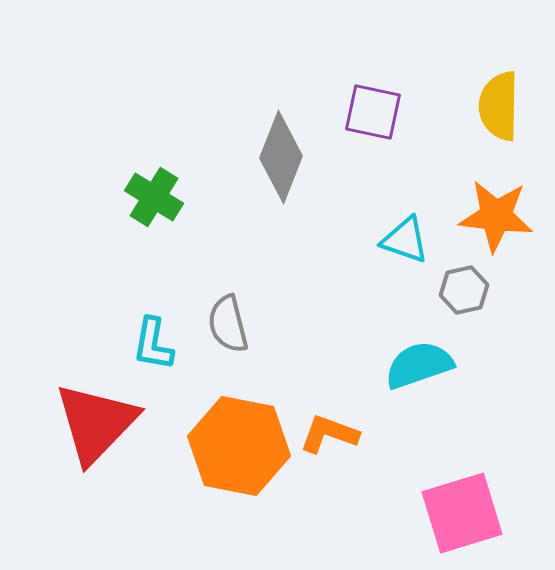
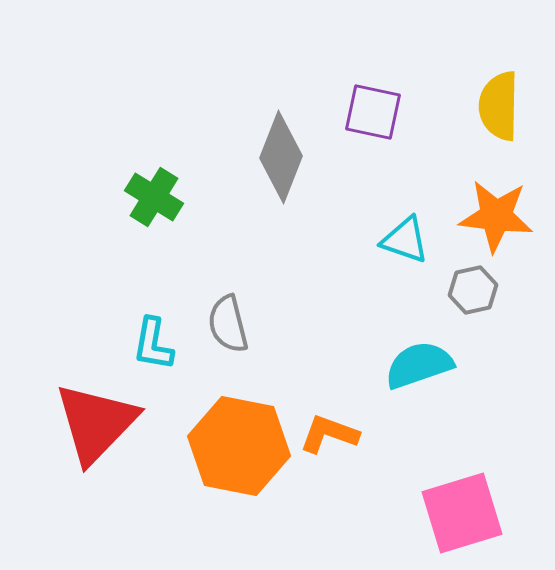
gray hexagon: moved 9 px right
